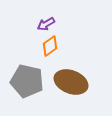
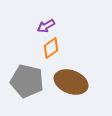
purple arrow: moved 2 px down
orange diamond: moved 1 px right, 2 px down
